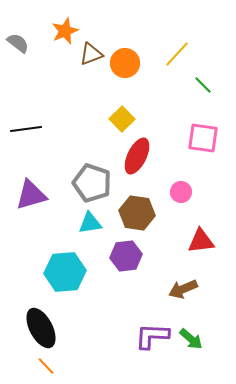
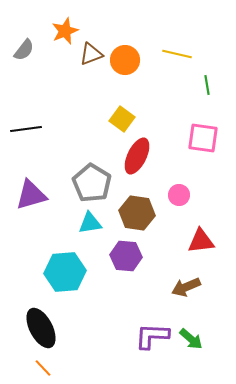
gray semicircle: moved 6 px right, 7 px down; rotated 90 degrees clockwise
yellow line: rotated 60 degrees clockwise
orange circle: moved 3 px up
green line: moved 4 px right; rotated 36 degrees clockwise
yellow square: rotated 10 degrees counterclockwise
gray pentagon: rotated 12 degrees clockwise
pink circle: moved 2 px left, 3 px down
purple hexagon: rotated 12 degrees clockwise
brown arrow: moved 3 px right, 2 px up
orange line: moved 3 px left, 2 px down
